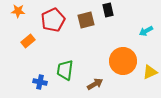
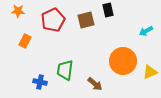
orange rectangle: moved 3 px left; rotated 24 degrees counterclockwise
brown arrow: rotated 70 degrees clockwise
